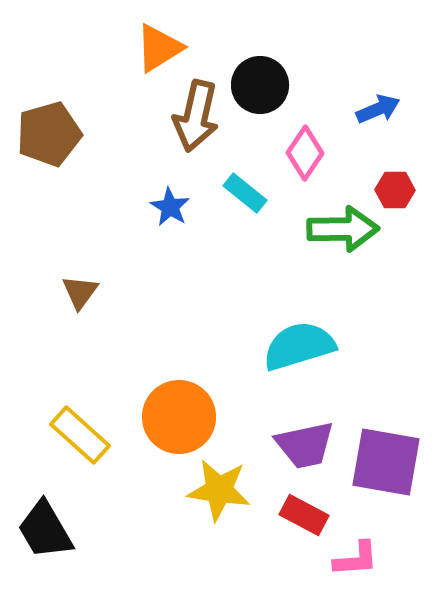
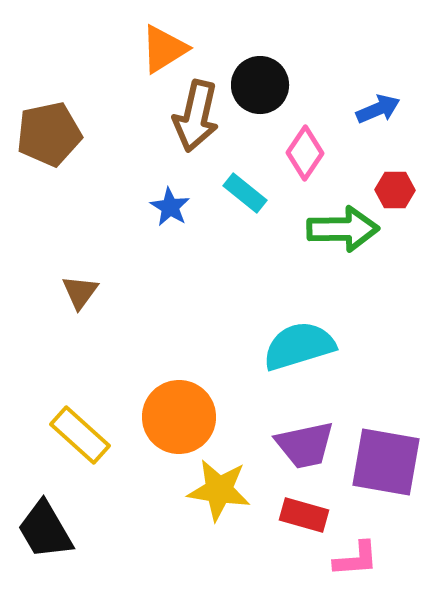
orange triangle: moved 5 px right, 1 px down
brown pentagon: rotated 4 degrees clockwise
red rectangle: rotated 12 degrees counterclockwise
